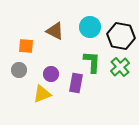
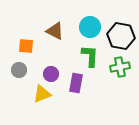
green L-shape: moved 2 px left, 6 px up
green cross: rotated 30 degrees clockwise
